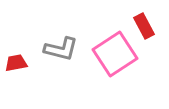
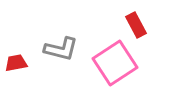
red rectangle: moved 8 px left, 1 px up
pink square: moved 9 px down
